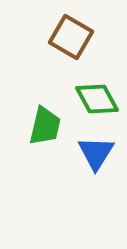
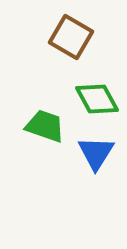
green trapezoid: rotated 84 degrees counterclockwise
